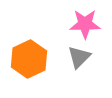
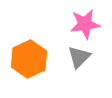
pink star: rotated 8 degrees counterclockwise
